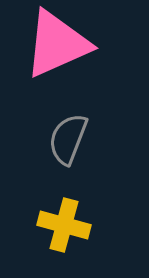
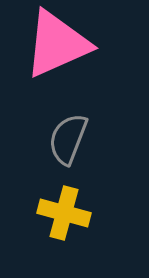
yellow cross: moved 12 px up
